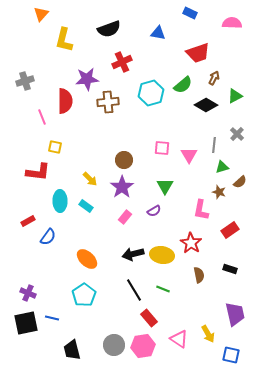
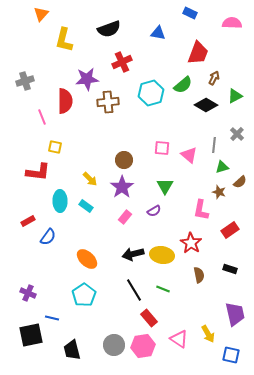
red trapezoid at (198, 53): rotated 50 degrees counterclockwise
pink triangle at (189, 155): rotated 18 degrees counterclockwise
black square at (26, 323): moved 5 px right, 12 px down
